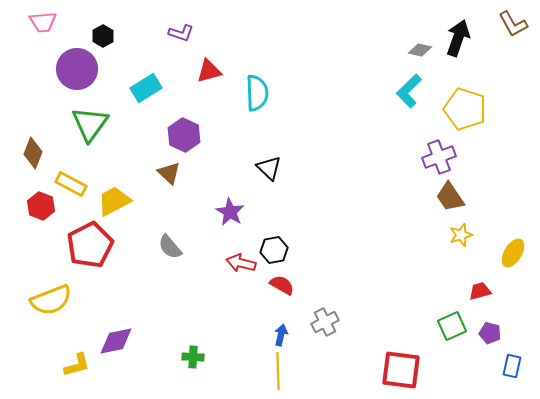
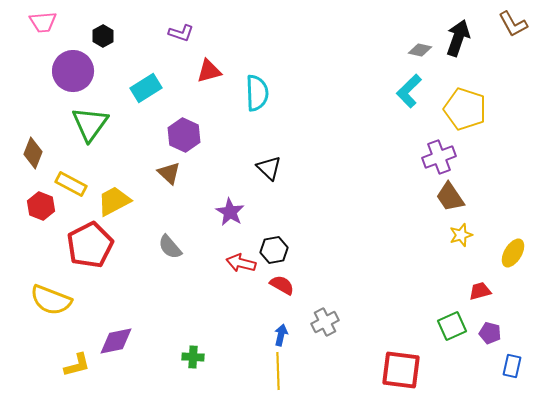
purple circle at (77, 69): moved 4 px left, 2 px down
yellow semicircle at (51, 300): rotated 42 degrees clockwise
